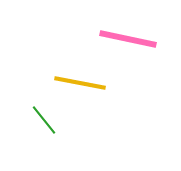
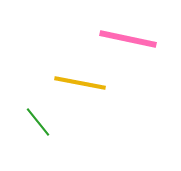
green line: moved 6 px left, 2 px down
